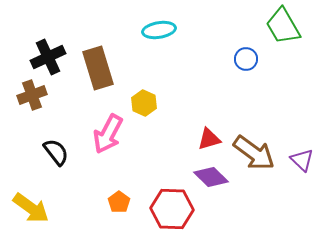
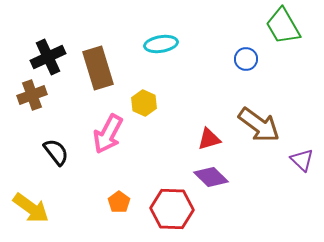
cyan ellipse: moved 2 px right, 14 px down
brown arrow: moved 5 px right, 28 px up
